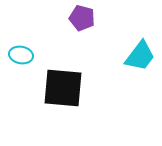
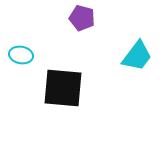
cyan trapezoid: moved 3 px left
